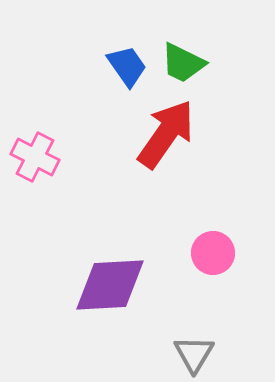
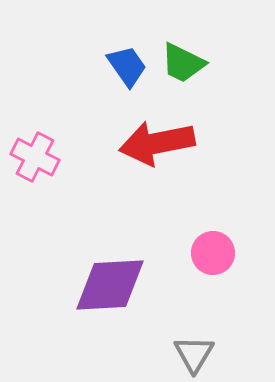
red arrow: moved 9 px left, 9 px down; rotated 136 degrees counterclockwise
